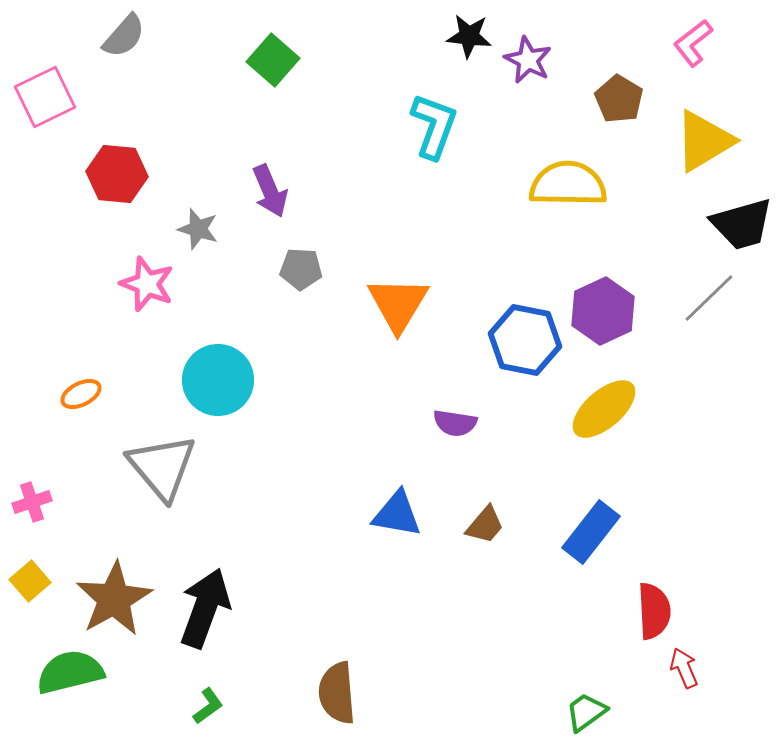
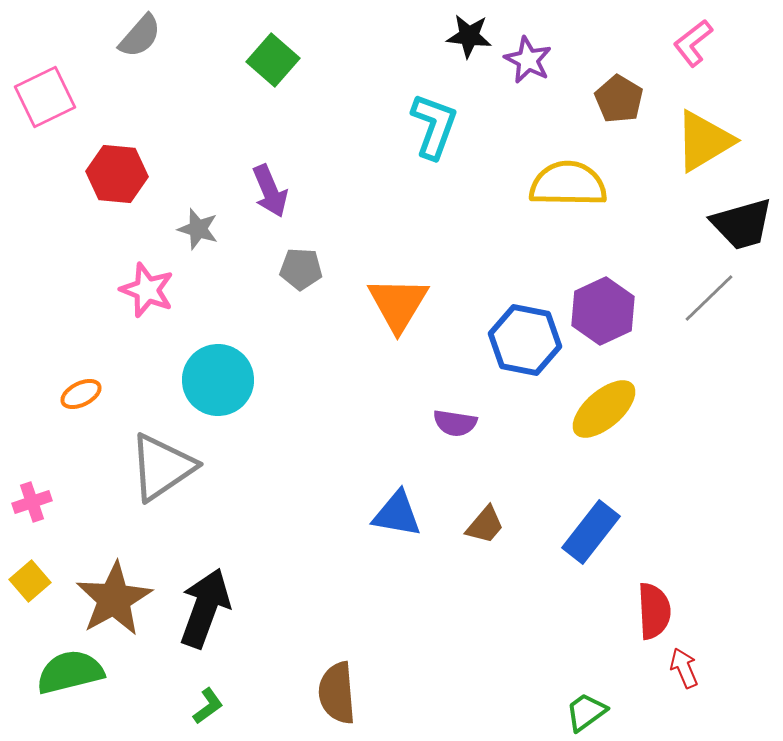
gray semicircle: moved 16 px right
pink star: moved 6 px down
gray triangle: rotated 36 degrees clockwise
